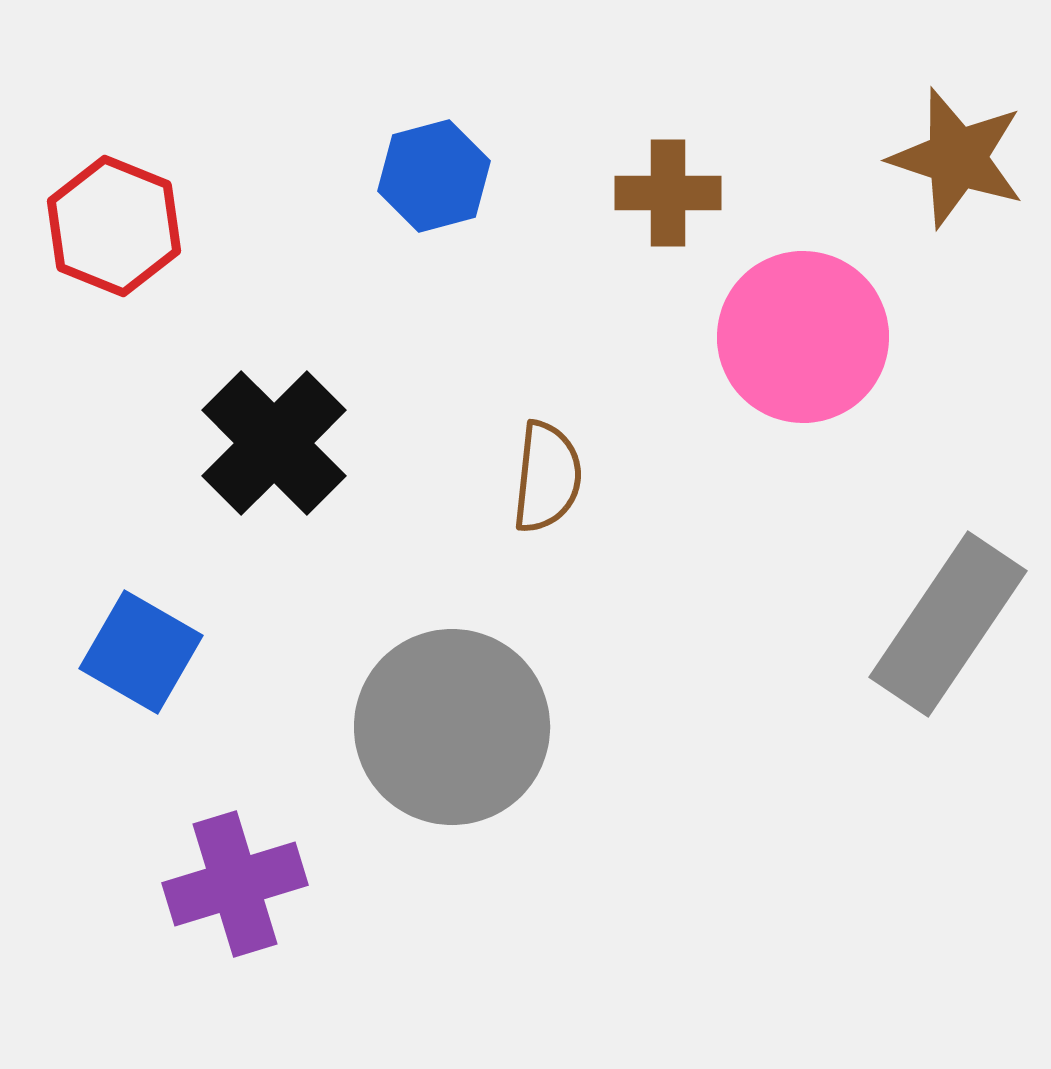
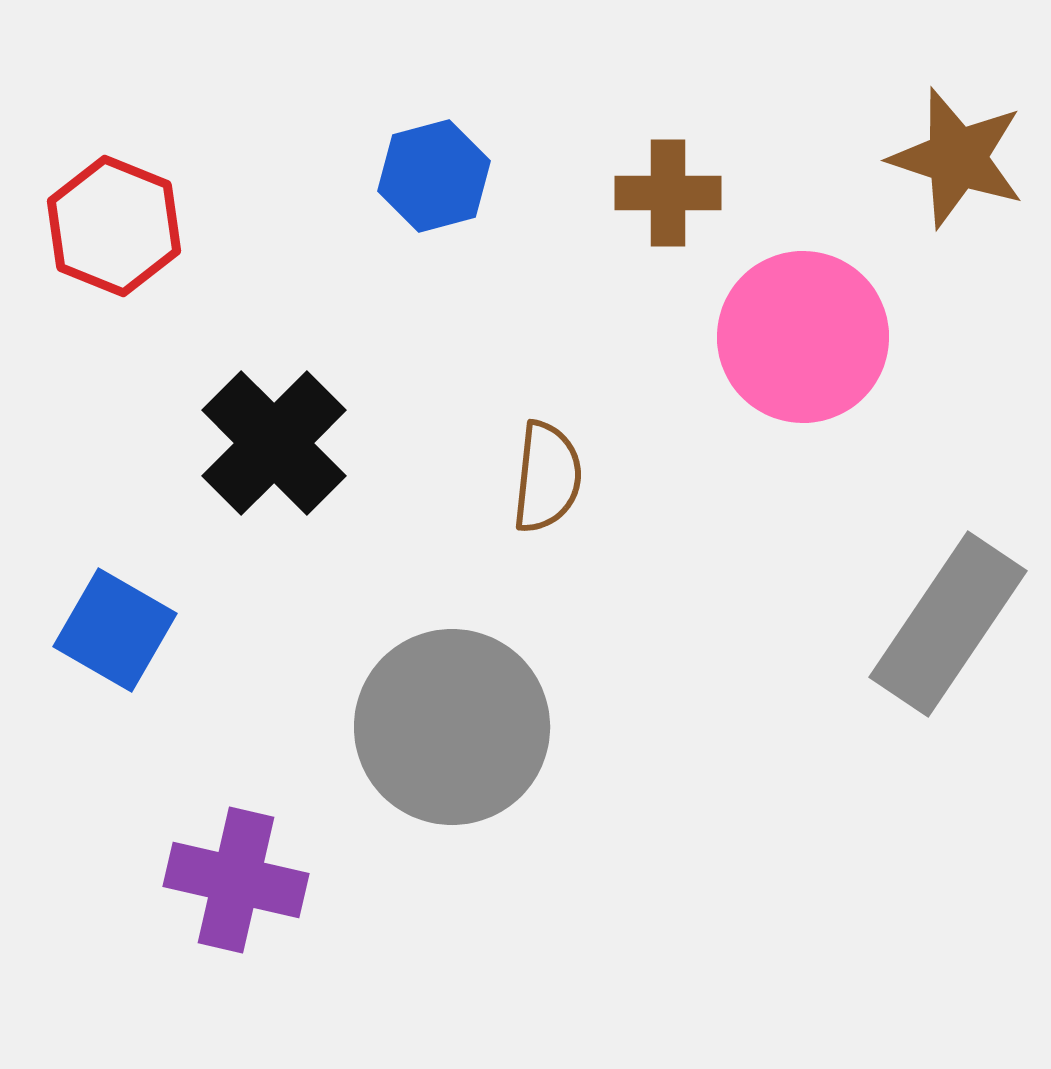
blue square: moved 26 px left, 22 px up
purple cross: moved 1 px right, 4 px up; rotated 30 degrees clockwise
